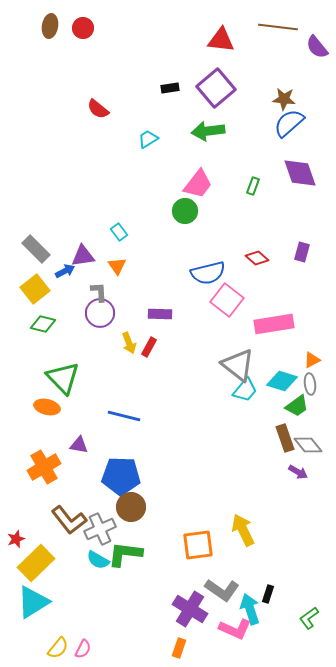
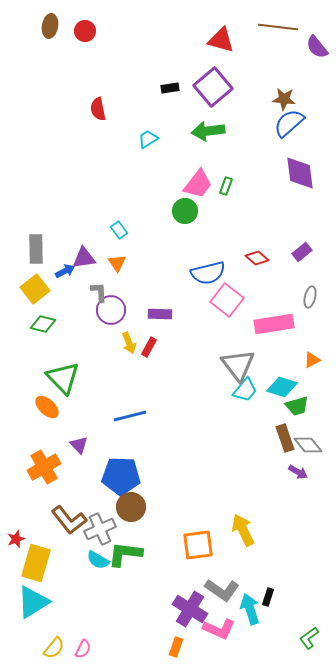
red circle at (83, 28): moved 2 px right, 3 px down
red triangle at (221, 40): rotated 8 degrees clockwise
purple square at (216, 88): moved 3 px left, 1 px up
red semicircle at (98, 109): rotated 40 degrees clockwise
purple diamond at (300, 173): rotated 12 degrees clockwise
green rectangle at (253, 186): moved 27 px left
cyan rectangle at (119, 232): moved 2 px up
gray rectangle at (36, 249): rotated 44 degrees clockwise
purple rectangle at (302, 252): rotated 36 degrees clockwise
purple triangle at (83, 256): moved 1 px right, 2 px down
orange triangle at (117, 266): moved 3 px up
purple circle at (100, 313): moved 11 px right, 3 px up
gray triangle at (238, 365): rotated 15 degrees clockwise
cyan diamond at (282, 381): moved 6 px down
gray ellipse at (310, 384): moved 87 px up; rotated 20 degrees clockwise
green trapezoid at (297, 406): rotated 20 degrees clockwise
orange ellipse at (47, 407): rotated 30 degrees clockwise
blue line at (124, 416): moved 6 px right; rotated 28 degrees counterclockwise
purple triangle at (79, 445): rotated 36 degrees clockwise
yellow rectangle at (36, 563): rotated 30 degrees counterclockwise
black rectangle at (268, 594): moved 3 px down
green L-shape at (309, 618): moved 20 px down
pink L-shape at (235, 629): moved 16 px left
yellow semicircle at (58, 648): moved 4 px left
orange rectangle at (179, 648): moved 3 px left, 1 px up
